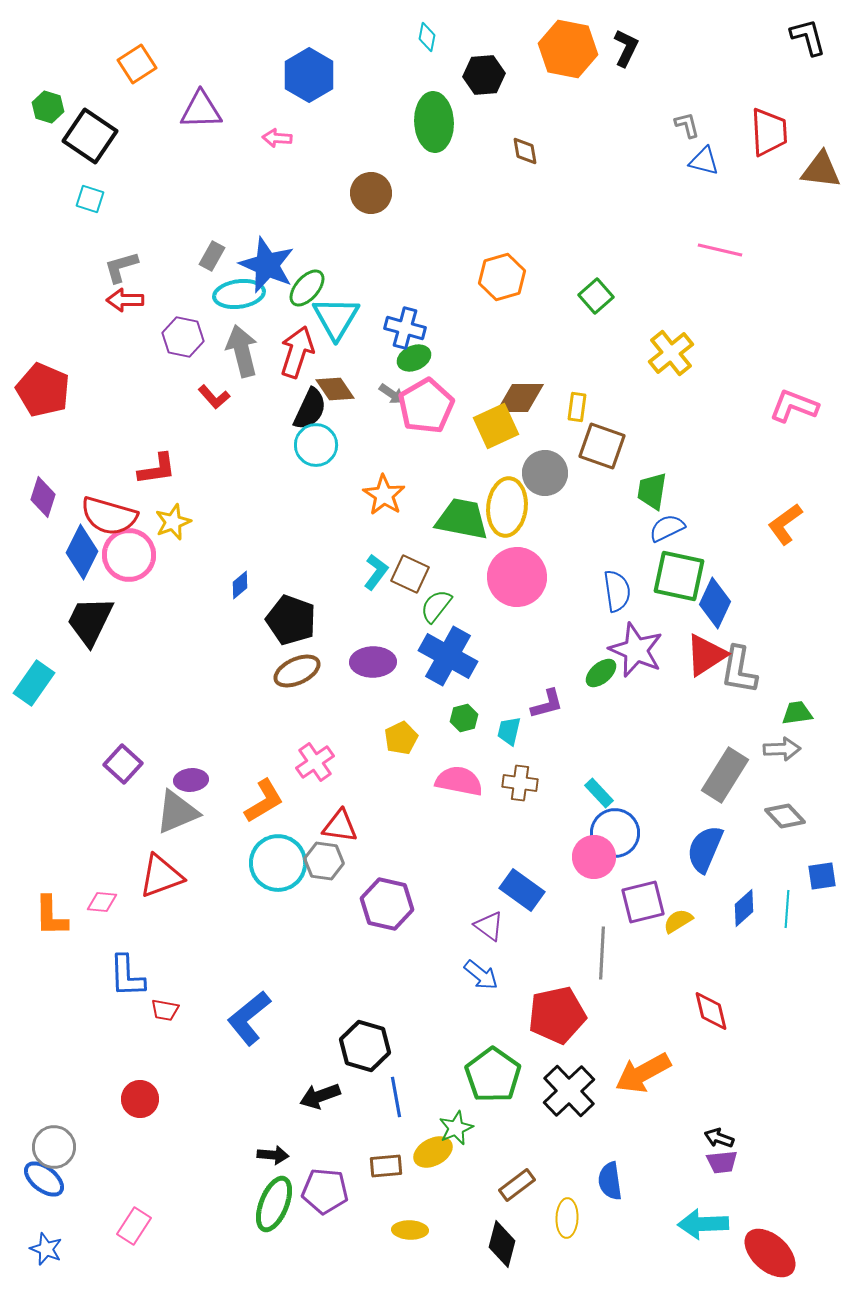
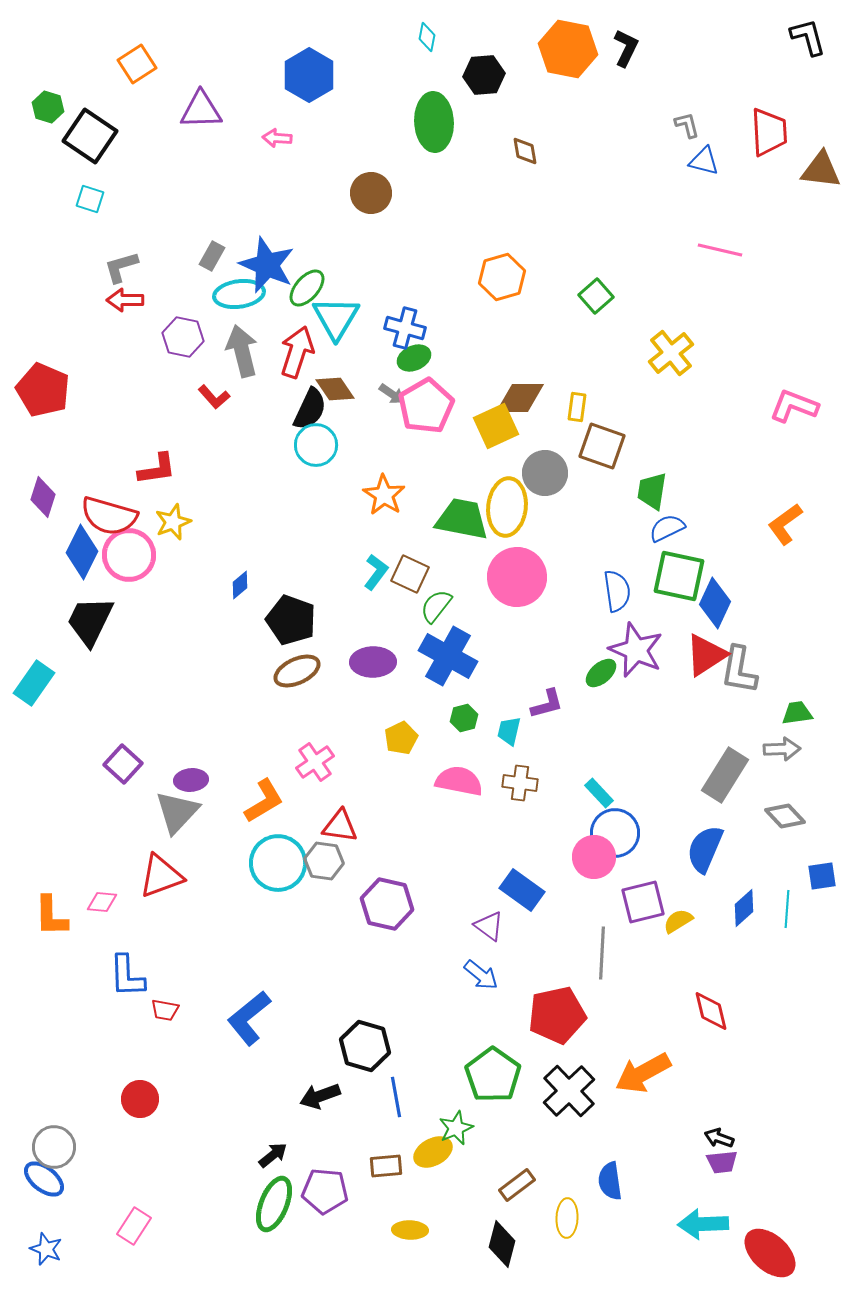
gray triangle at (177, 812): rotated 24 degrees counterclockwise
black arrow at (273, 1155): rotated 44 degrees counterclockwise
